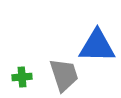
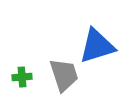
blue triangle: rotated 18 degrees counterclockwise
